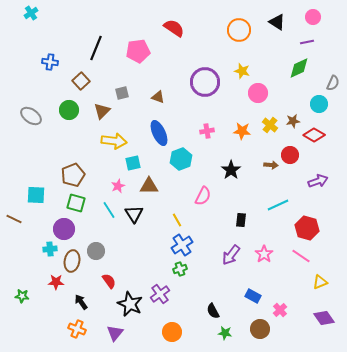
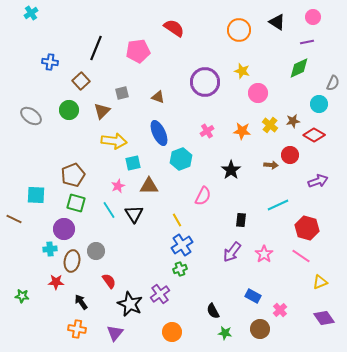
pink cross at (207, 131): rotated 24 degrees counterclockwise
purple arrow at (231, 255): moved 1 px right, 3 px up
orange cross at (77, 329): rotated 12 degrees counterclockwise
